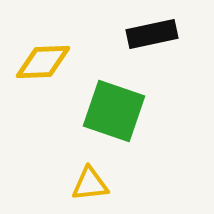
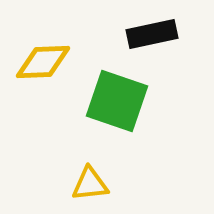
green square: moved 3 px right, 10 px up
